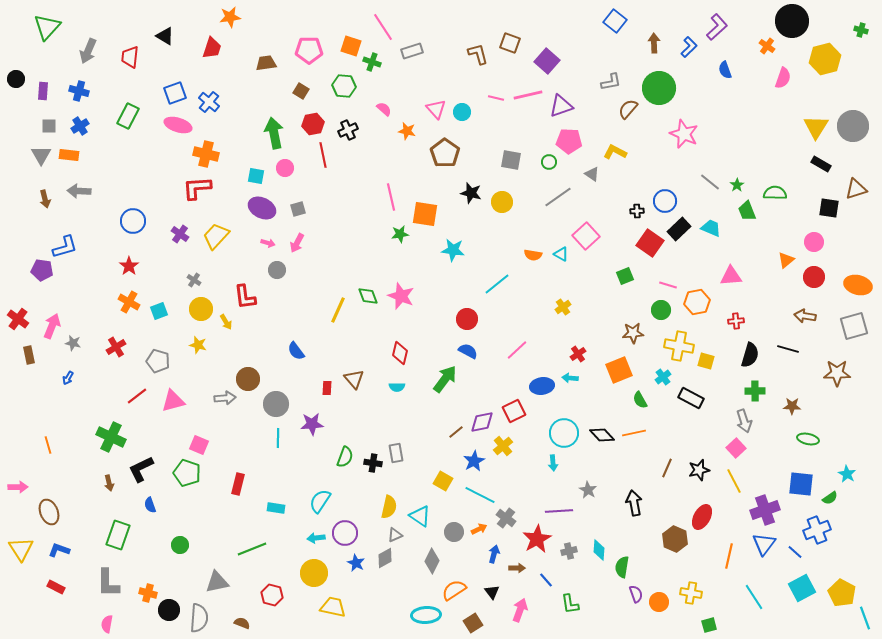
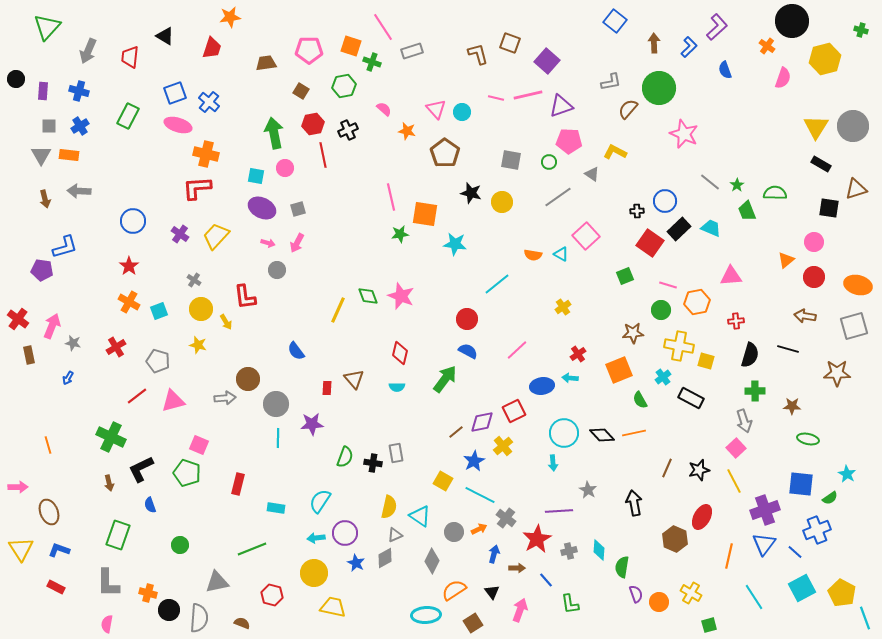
green hexagon at (344, 86): rotated 15 degrees counterclockwise
cyan star at (453, 250): moved 2 px right, 6 px up
yellow cross at (691, 593): rotated 20 degrees clockwise
